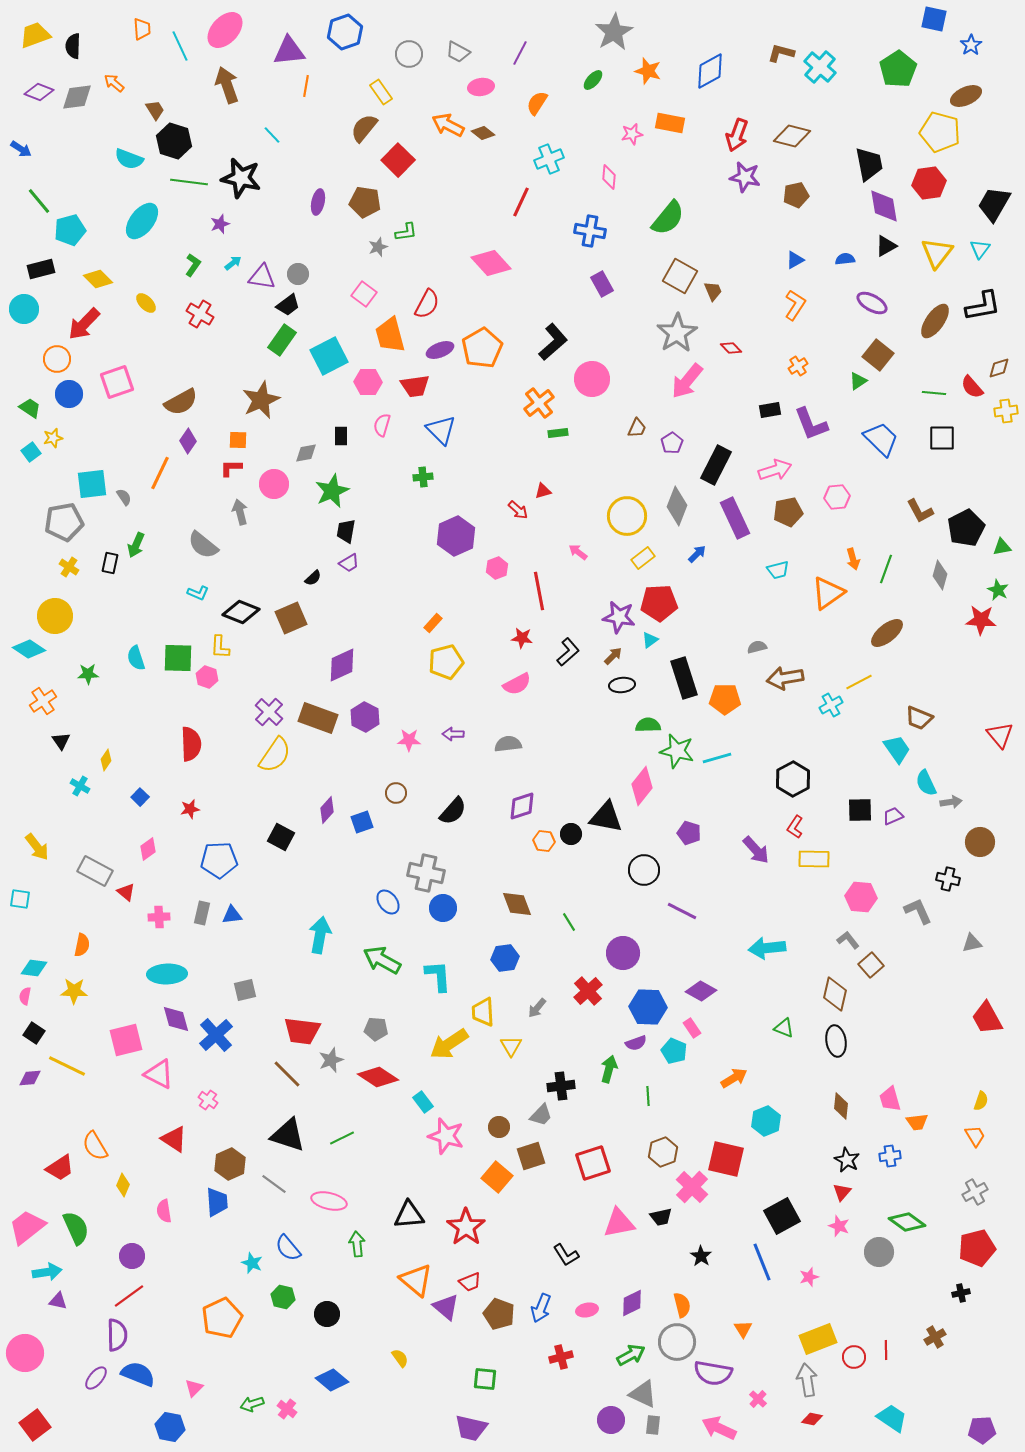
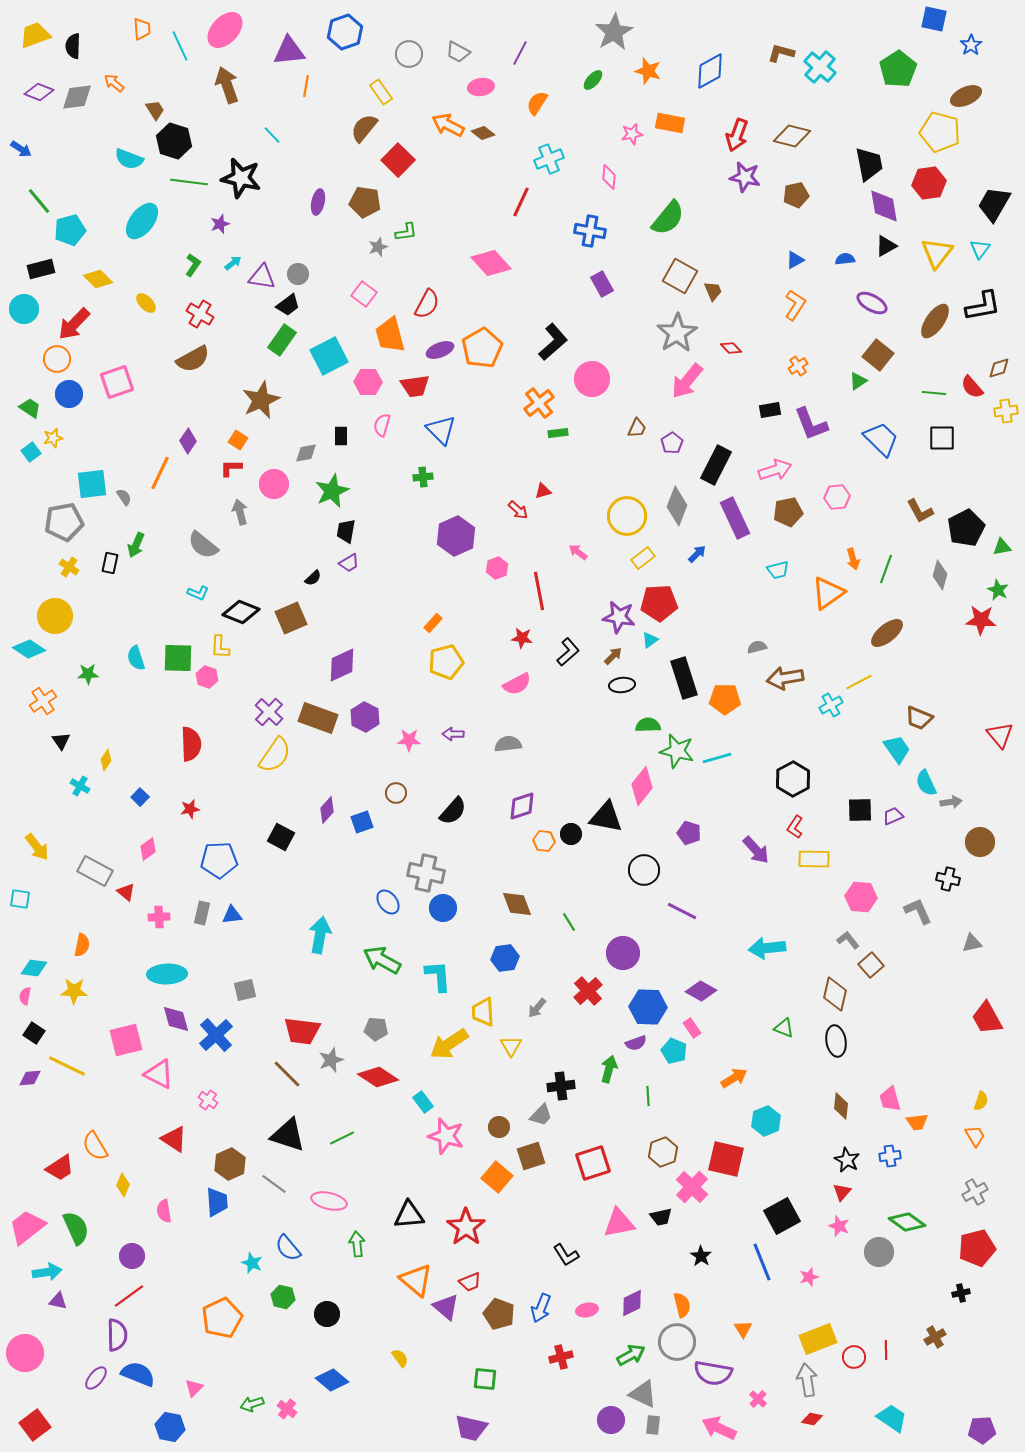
red arrow at (84, 324): moved 10 px left
brown semicircle at (181, 402): moved 12 px right, 43 px up
orange square at (238, 440): rotated 30 degrees clockwise
